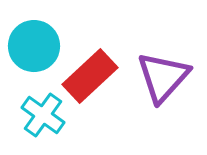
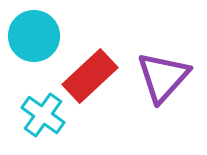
cyan circle: moved 10 px up
